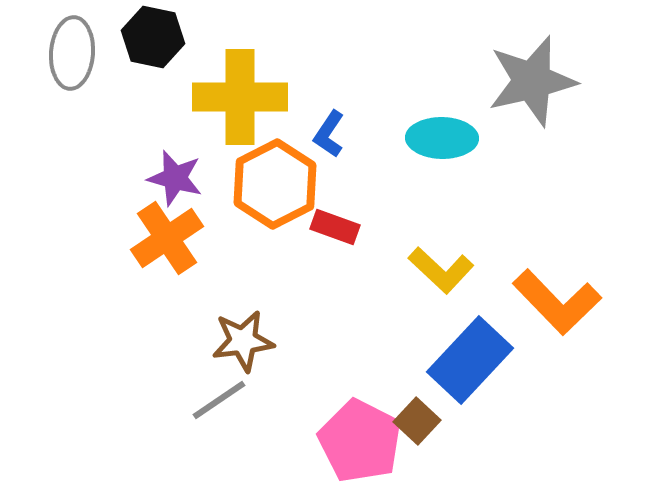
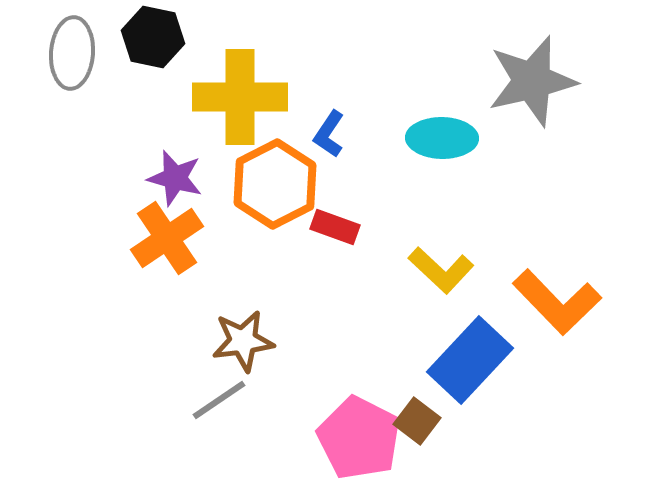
brown square: rotated 6 degrees counterclockwise
pink pentagon: moved 1 px left, 3 px up
